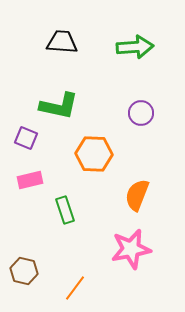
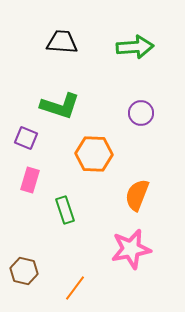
green L-shape: moved 1 px right; rotated 6 degrees clockwise
pink rectangle: rotated 60 degrees counterclockwise
